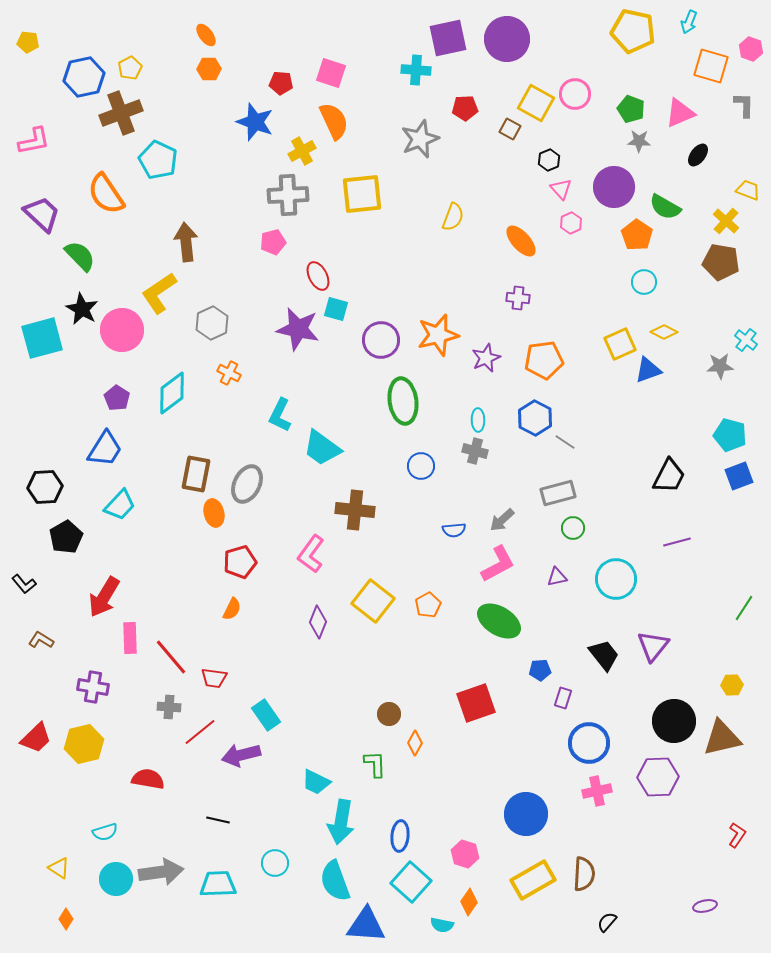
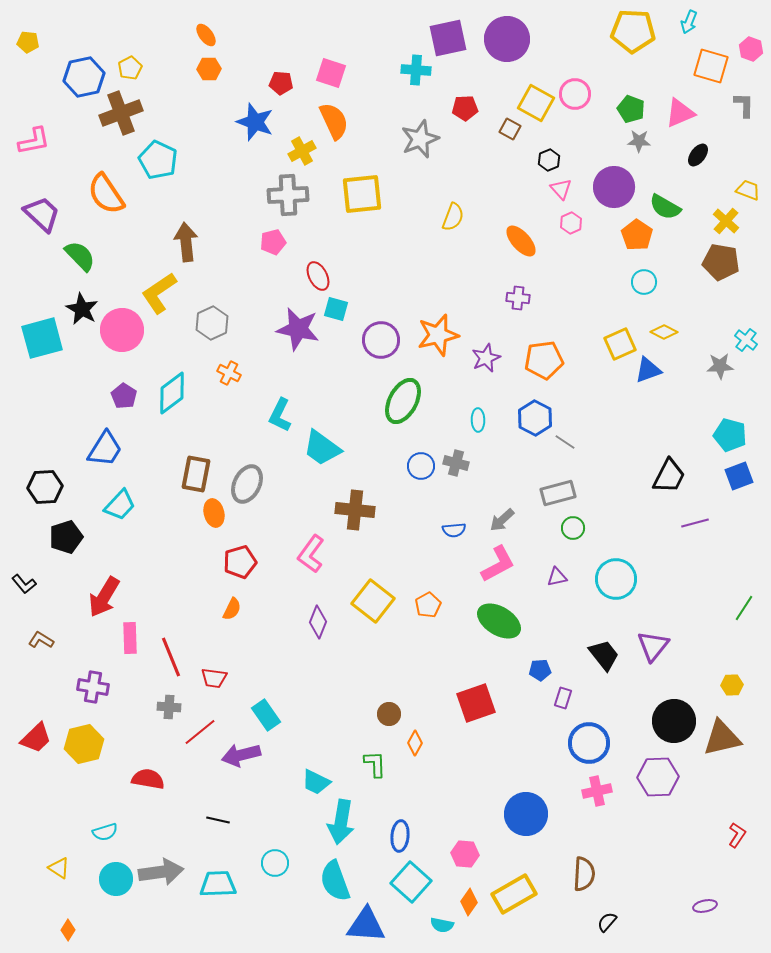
yellow pentagon at (633, 31): rotated 9 degrees counterclockwise
purple pentagon at (117, 398): moved 7 px right, 2 px up
green ellipse at (403, 401): rotated 36 degrees clockwise
gray cross at (475, 451): moved 19 px left, 12 px down
black pentagon at (66, 537): rotated 12 degrees clockwise
purple line at (677, 542): moved 18 px right, 19 px up
red line at (171, 657): rotated 18 degrees clockwise
pink hexagon at (465, 854): rotated 12 degrees counterclockwise
yellow rectangle at (533, 880): moved 19 px left, 14 px down
orange diamond at (66, 919): moved 2 px right, 11 px down
